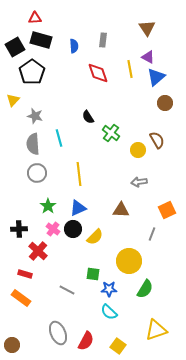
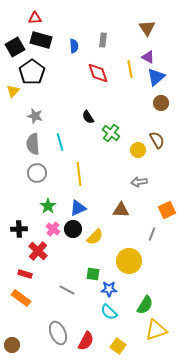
yellow triangle at (13, 100): moved 9 px up
brown circle at (165, 103): moved 4 px left
cyan line at (59, 138): moved 1 px right, 4 px down
green semicircle at (145, 289): moved 16 px down
